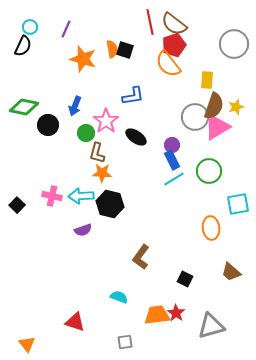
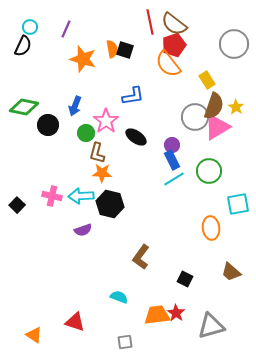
yellow rectangle at (207, 80): rotated 36 degrees counterclockwise
yellow star at (236, 107): rotated 21 degrees counterclockwise
orange triangle at (27, 344): moved 7 px right, 9 px up; rotated 18 degrees counterclockwise
